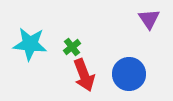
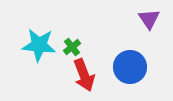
cyan star: moved 9 px right, 1 px down
blue circle: moved 1 px right, 7 px up
